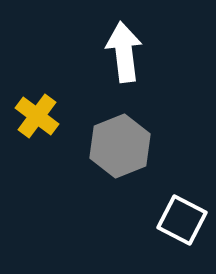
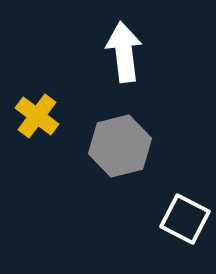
gray hexagon: rotated 8 degrees clockwise
white square: moved 3 px right, 1 px up
